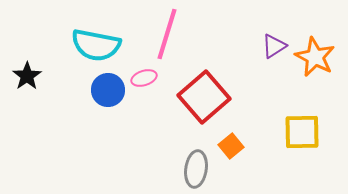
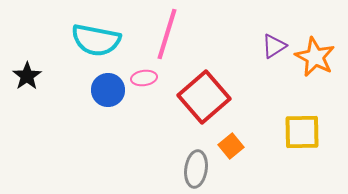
cyan semicircle: moved 5 px up
pink ellipse: rotated 10 degrees clockwise
